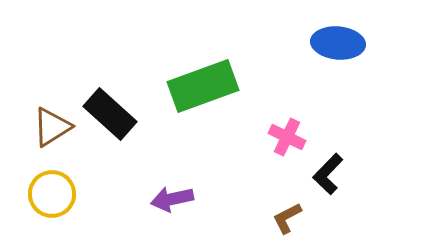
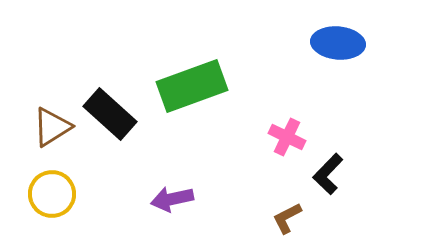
green rectangle: moved 11 px left
